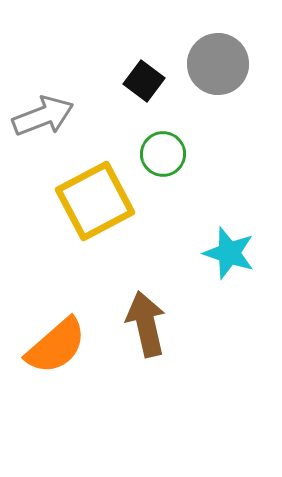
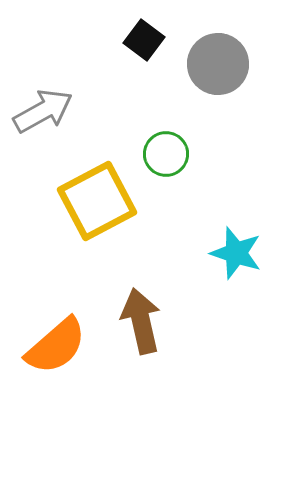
black square: moved 41 px up
gray arrow: moved 5 px up; rotated 8 degrees counterclockwise
green circle: moved 3 px right
yellow square: moved 2 px right
cyan star: moved 7 px right
brown arrow: moved 5 px left, 3 px up
